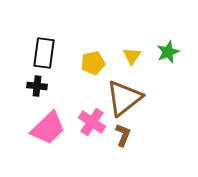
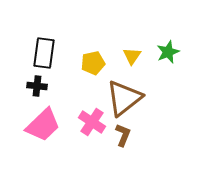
pink trapezoid: moved 5 px left, 3 px up
